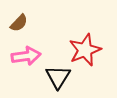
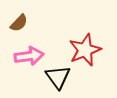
pink arrow: moved 3 px right
black triangle: rotated 8 degrees counterclockwise
